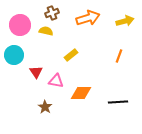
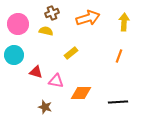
yellow arrow: moved 1 px left, 1 px down; rotated 72 degrees counterclockwise
pink circle: moved 2 px left, 1 px up
yellow rectangle: moved 2 px up
red triangle: rotated 40 degrees counterclockwise
brown star: rotated 16 degrees counterclockwise
